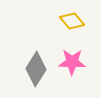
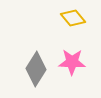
yellow diamond: moved 1 px right, 3 px up
